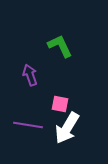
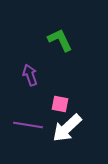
green L-shape: moved 6 px up
white arrow: rotated 16 degrees clockwise
